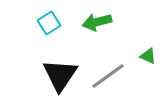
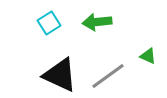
green arrow: rotated 8 degrees clockwise
black triangle: rotated 39 degrees counterclockwise
